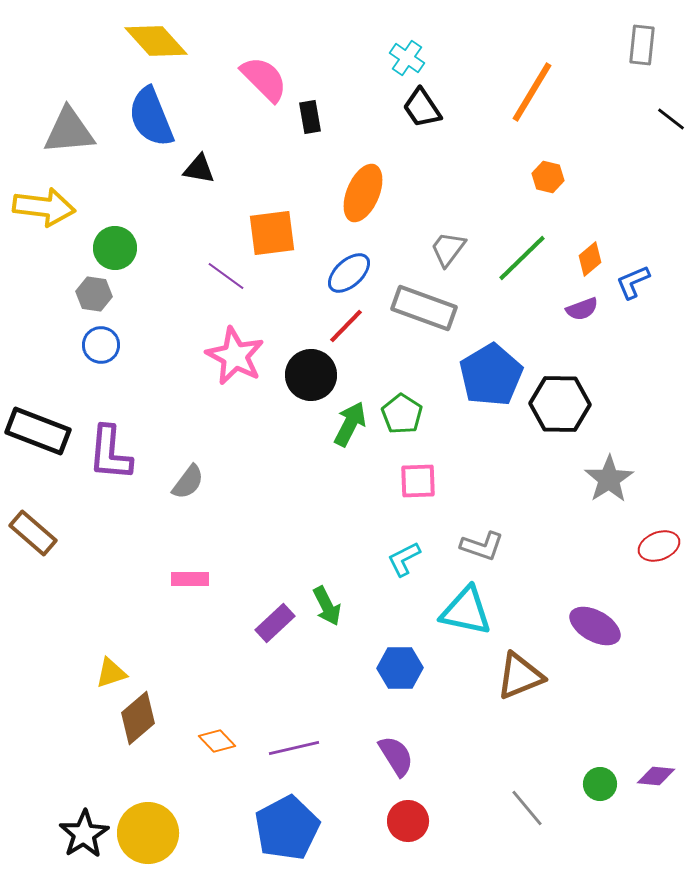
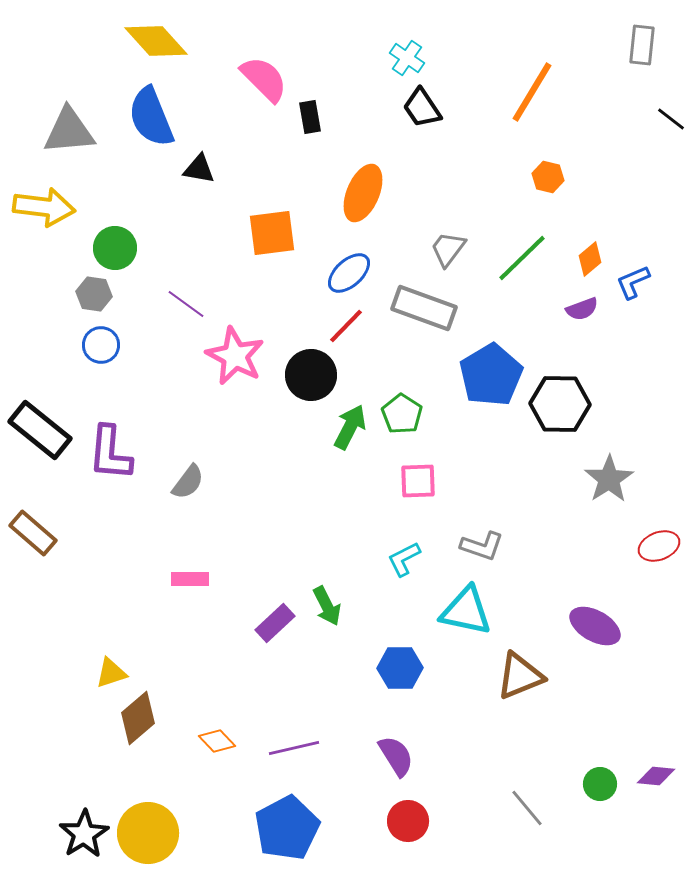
purple line at (226, 276): moved 40 px left, 28 px down
green arrow at (350, 424): moved 3 px down
black rectangle at (38, 431): moved 2 px right, 1 px up; rotated 18 degrees clockwise
